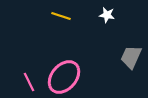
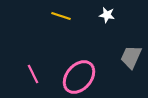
pink ellipse: moved 15 px right
pink line: moved 4 px right, 8 px up
